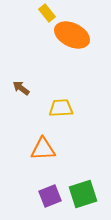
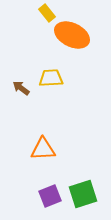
yellow trapezoid: moved 10 px left, 30 px up
